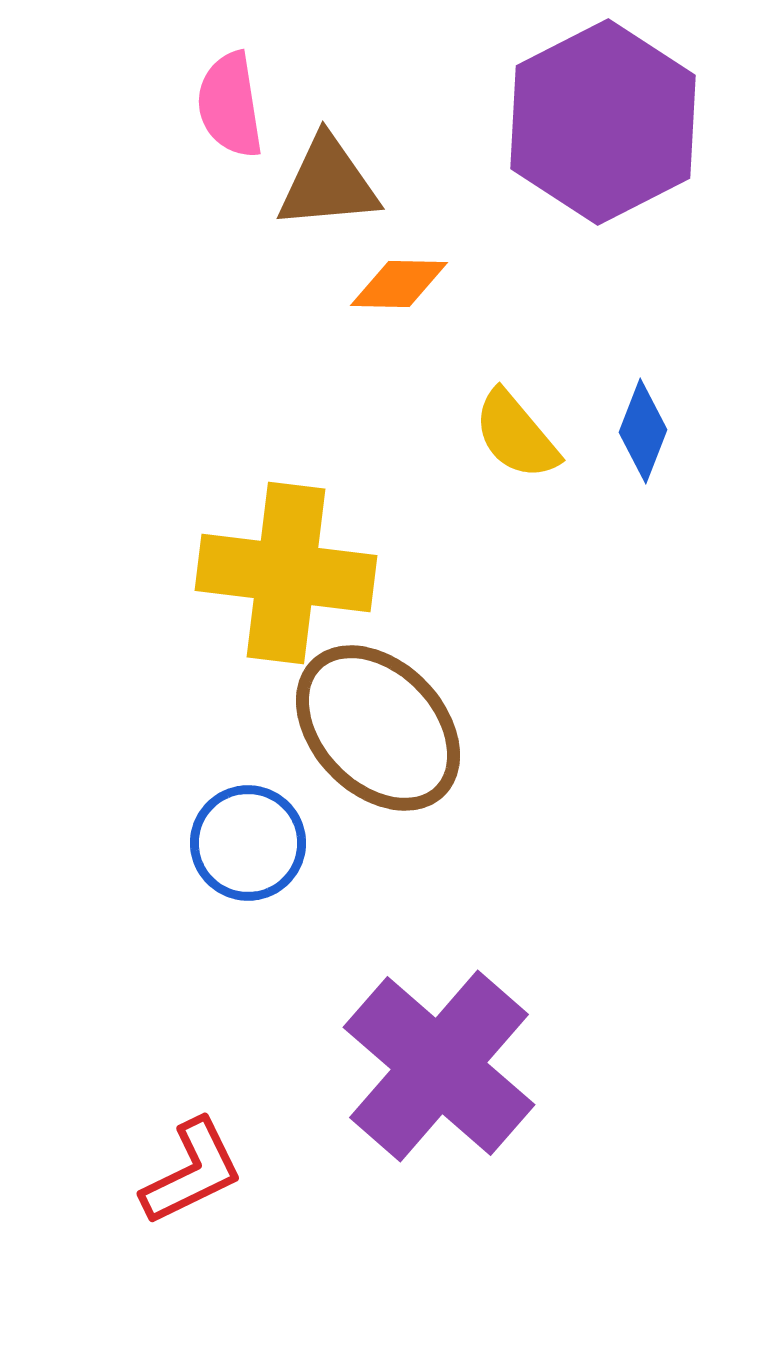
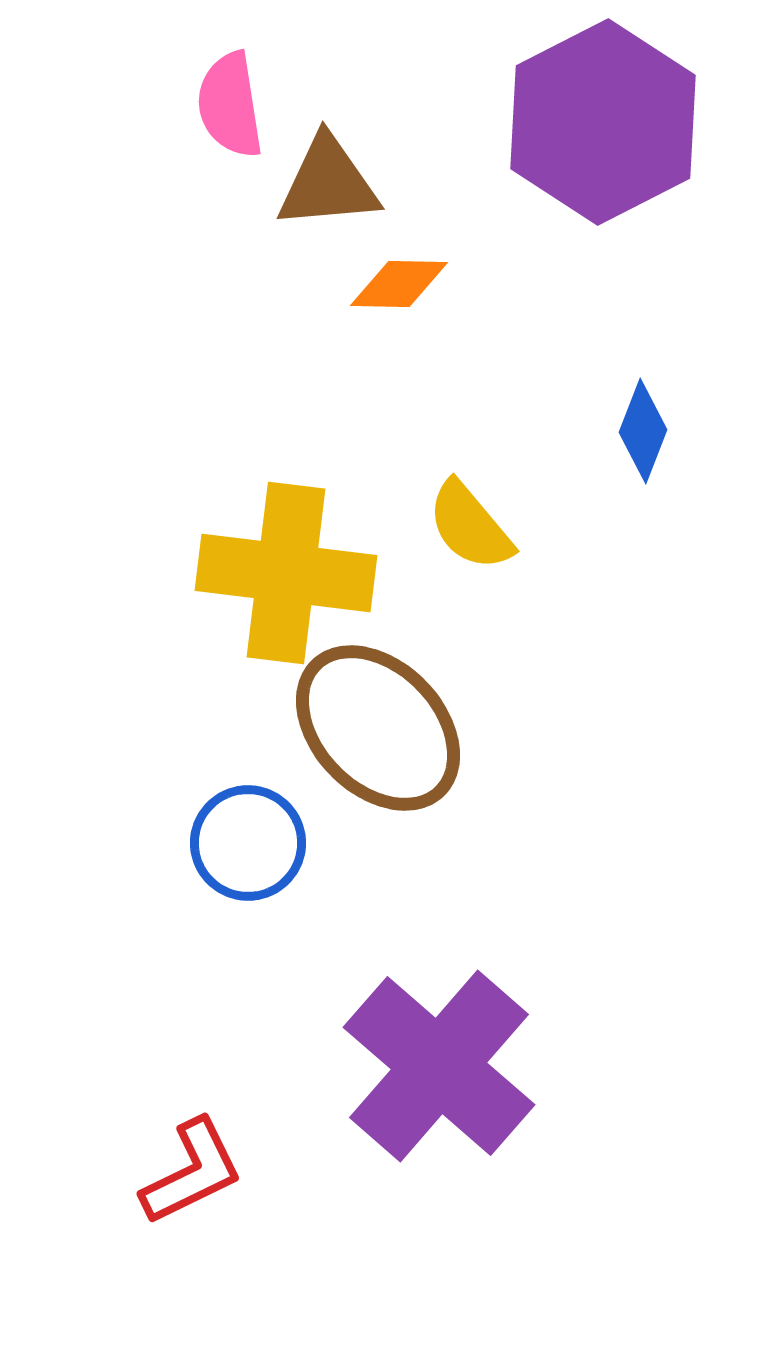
yellow semicircle: moved 46 px left, 91 px down
